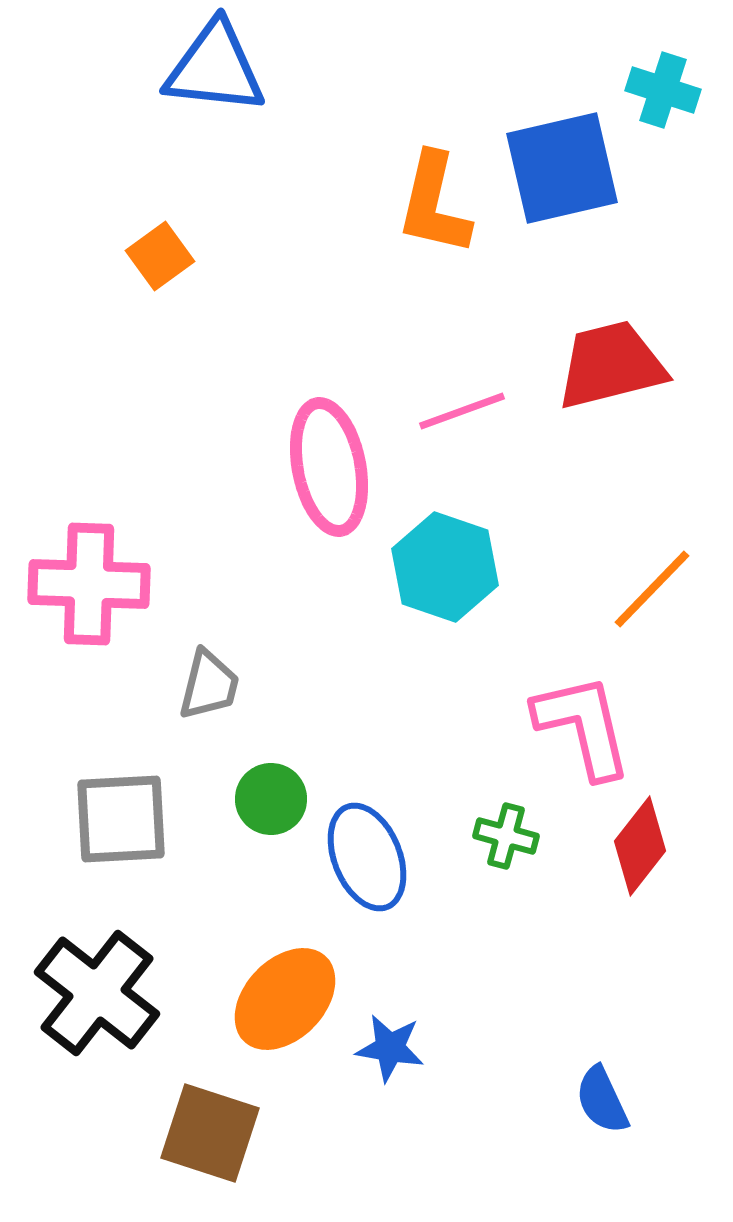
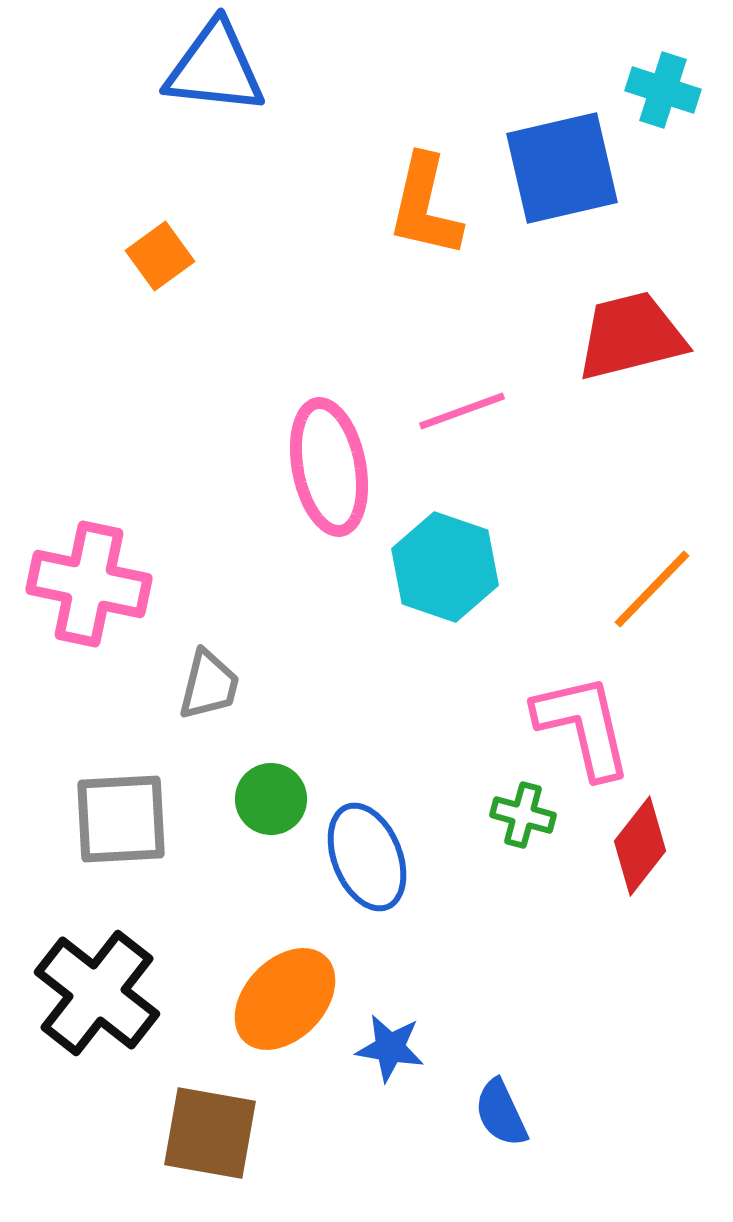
orange L-shape: moved 9 px left, 2 px down
red trapezoid: moved 20 px right, 29 px up
pink cross: rotated 10 degrees clockwise
green cross: moved 17 px right, 21 px up
blue semicircle: moved 101 px left, 13 px down
brown square: rotated 8 degrees counterclockwise
